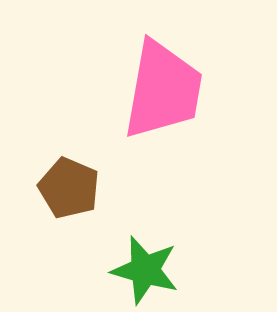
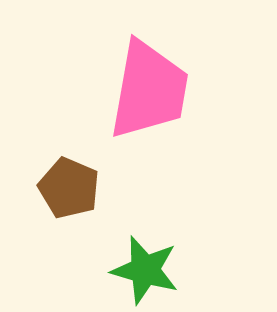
pink trapezoid: moved 14 px left
